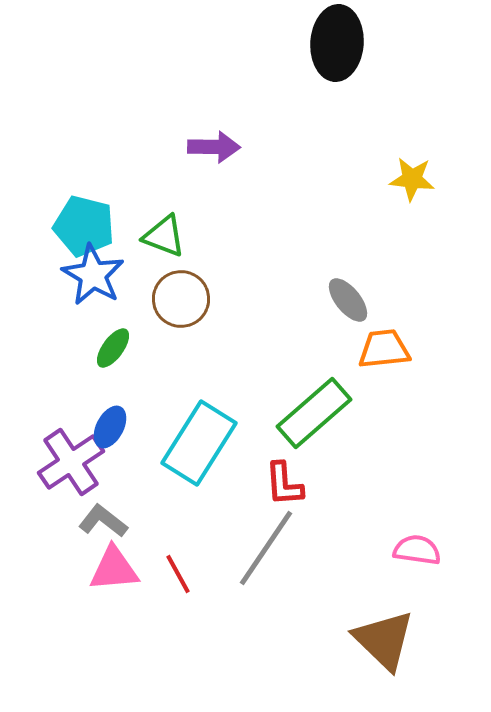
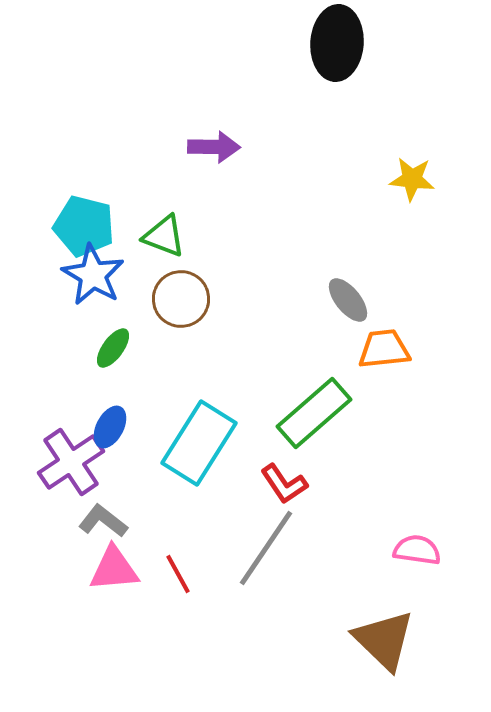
red L-shape: rotated 30 degrees counterclockwise
